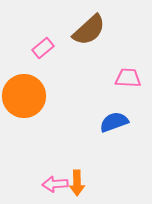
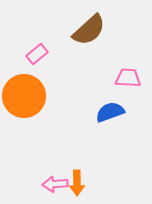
pink rectangle: moved 6 px left, 6 px down
blue semicircle: moved 4 px left, 10 px up
